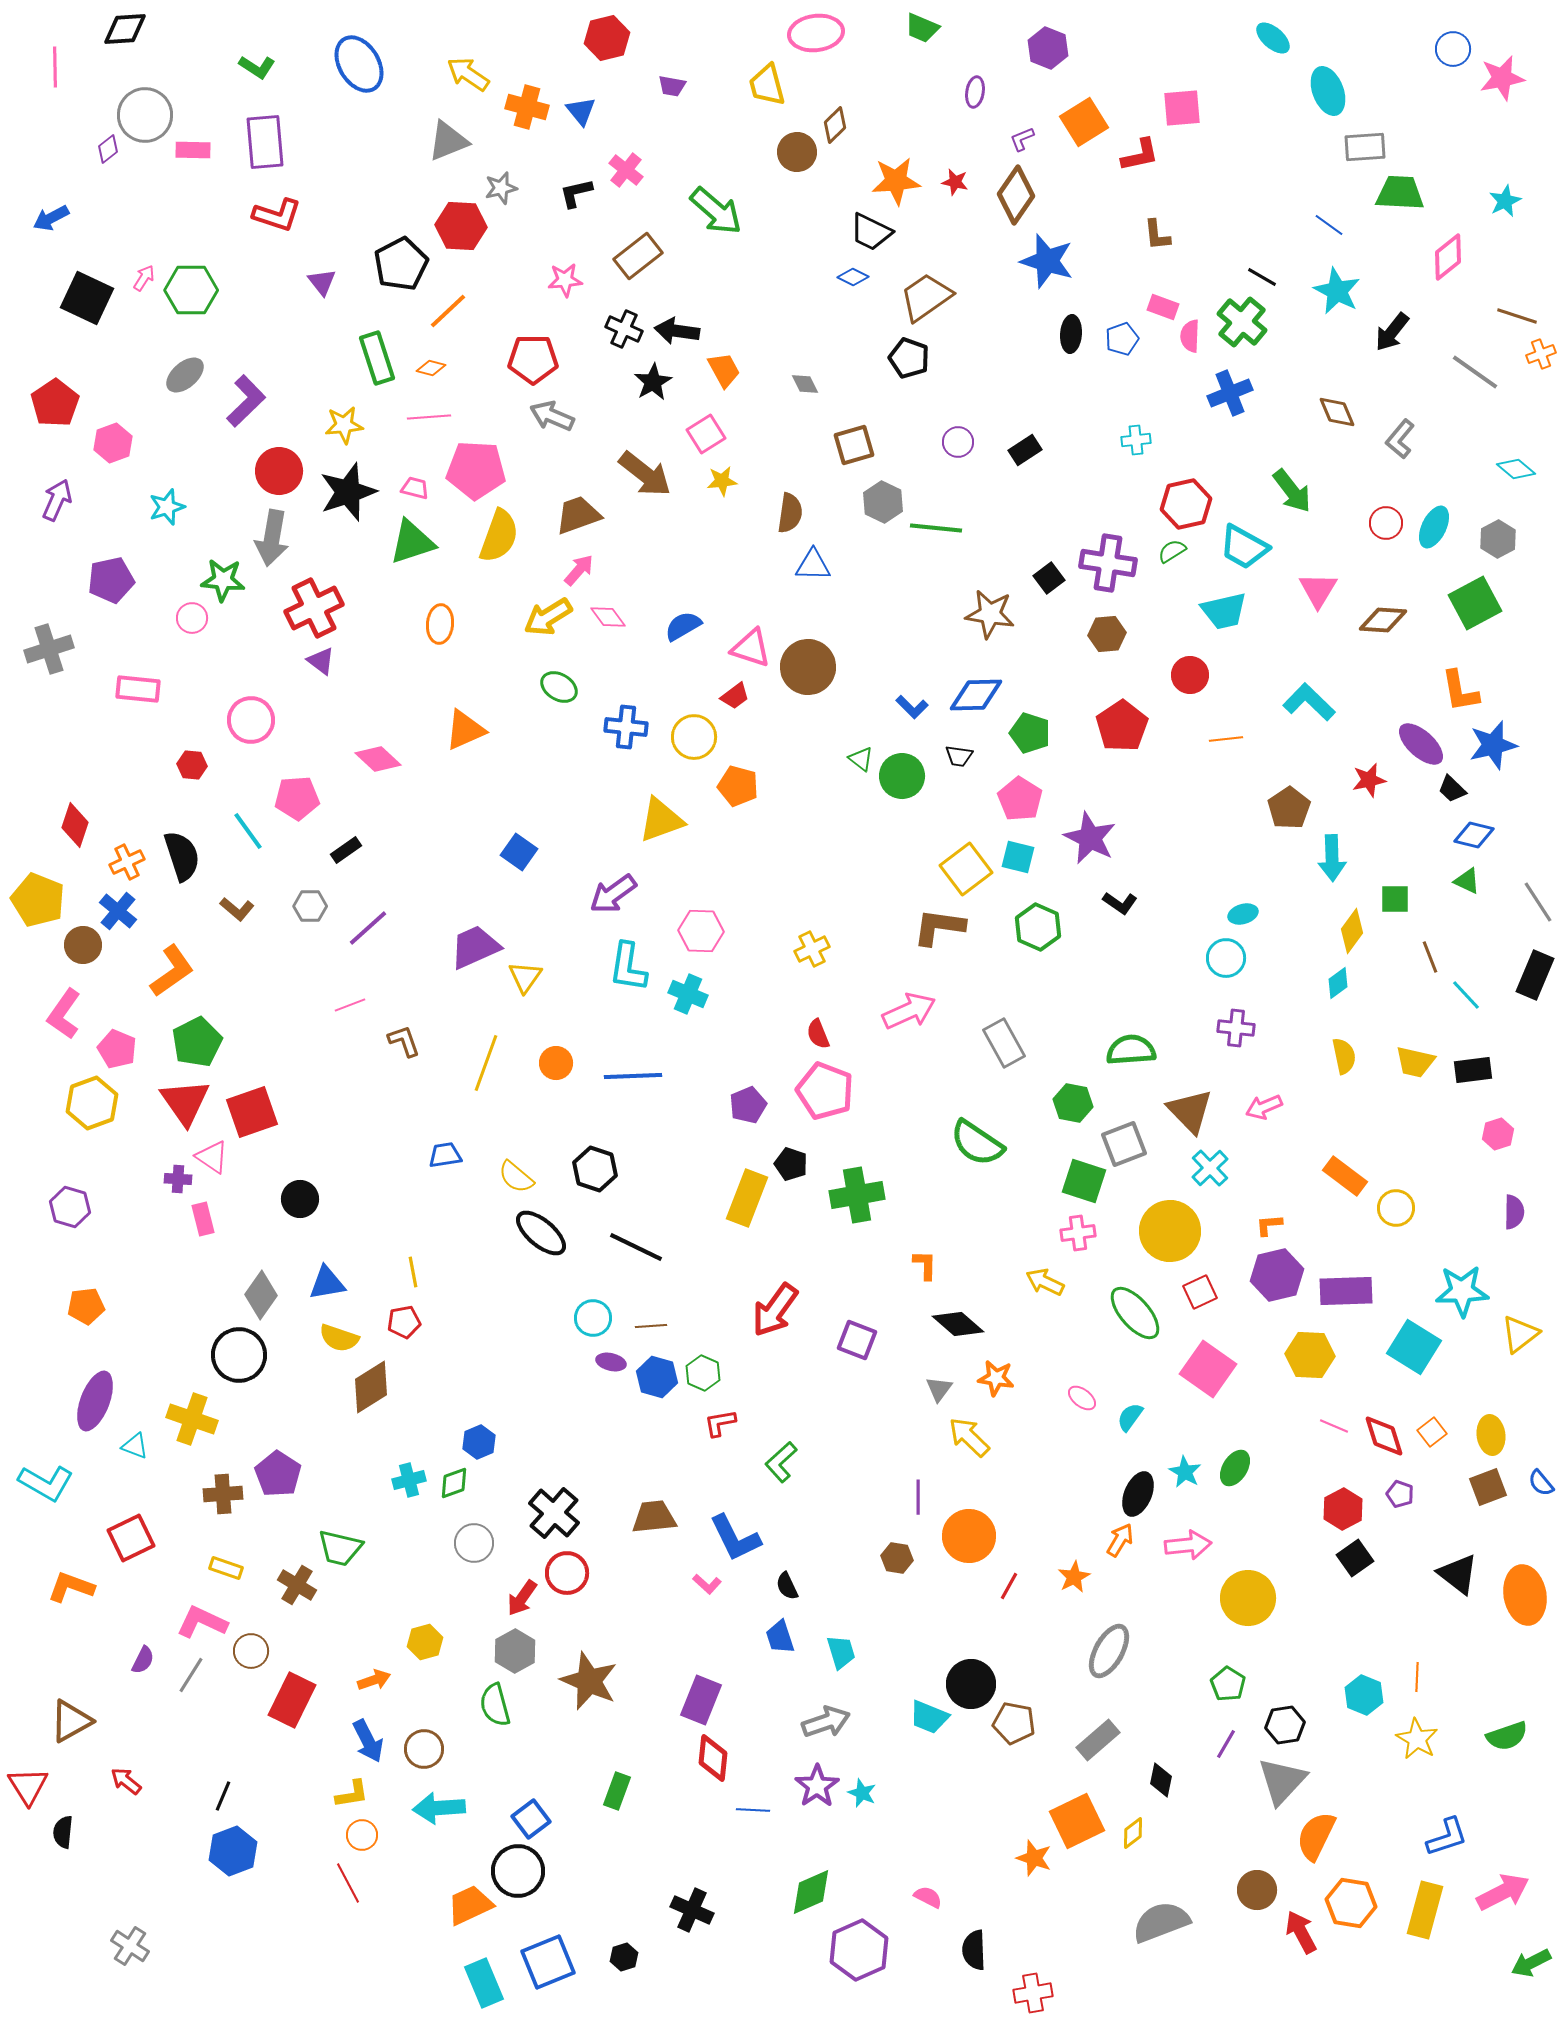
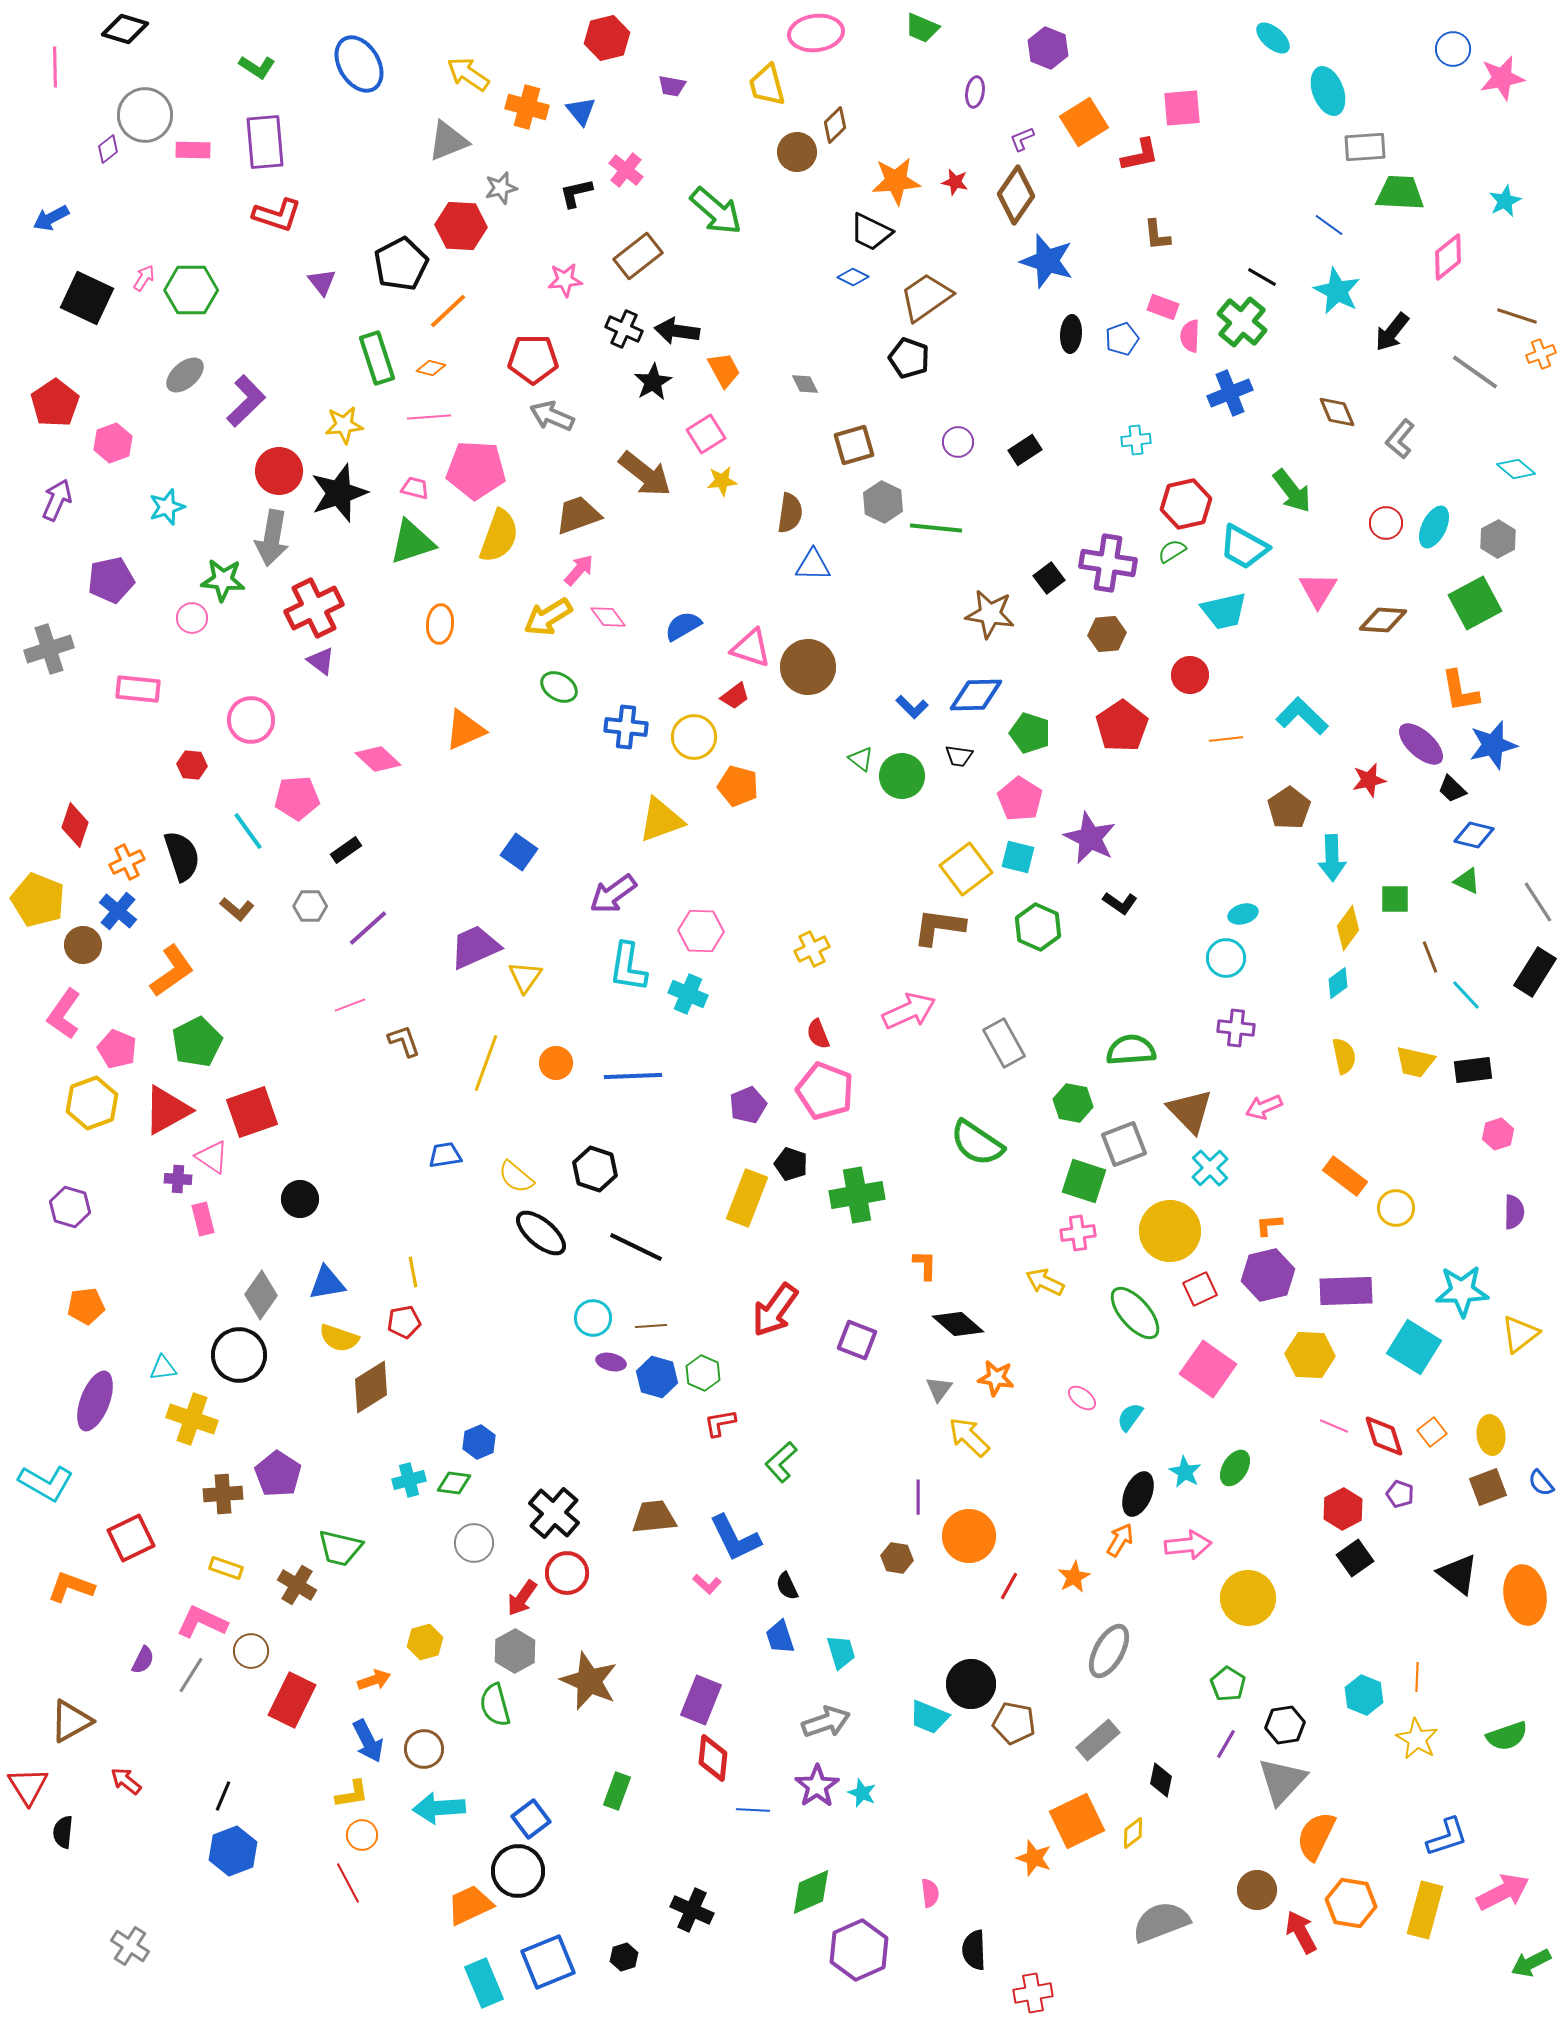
black diamond at (125, 29): rotated 21 degrees clockwise
black star at (348, 492): moved 9 px left, 1 px down
cyan L-shape at (1309, 702): moved 7 px left, 14 px down
yellow diamond at (1352, 931): moved 4 px left, 3 px up
black rectangle at (1535, 975): moved 3 px up; rotated 9 degrees clockwise
red triangle at (185, 1102): moved 18 px left, 8 px down; rotated 36 degrees clockwise
purple hexagon at (1277, 1275): moved 9 px left
red square at (1200, 1292): moved 3 px up
cyan triangle at (135, 1446): moved 28 px right, 78 px up; rotated 28 degrees counterclockwise
green diamond at (454, 1483): rotated 28 degrees clockwise
pink semicircle at (928, 1897): moved 2 px right, 4 px up; rotated 56 degrees clockwise
